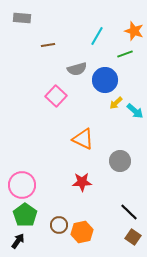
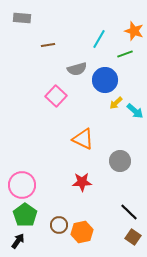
cyan line: moved 2 px right, 3 px down
